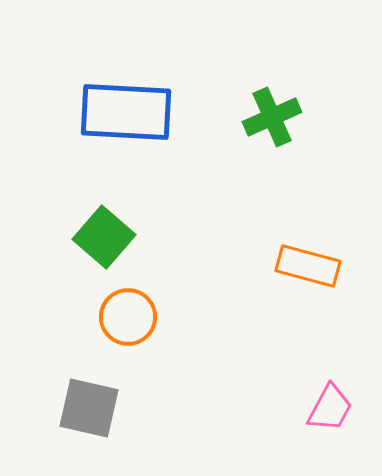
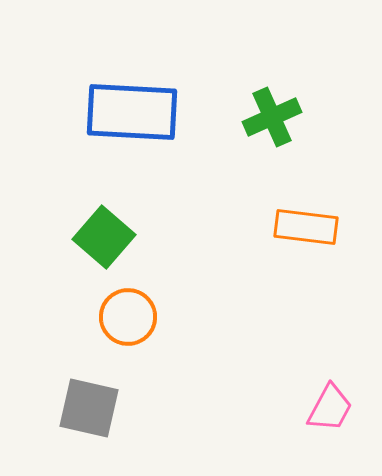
blue rectangle: moved 6 px right
orange rectangle: moved 2 px left, 39 px up; rotated 8 degrees counterclockwise
